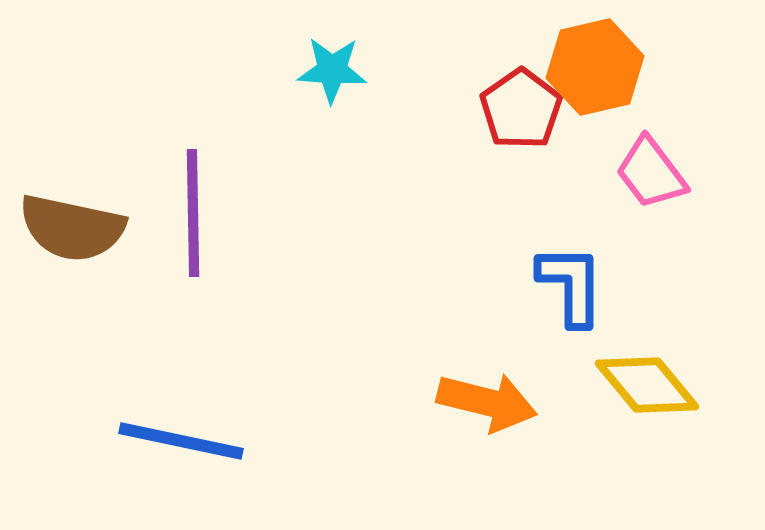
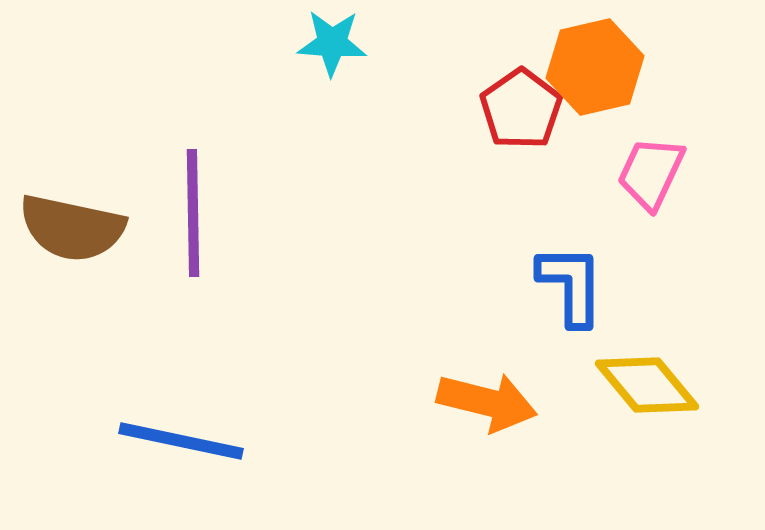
cyan star: moved 27 px up
pink trapezoid: rotated 62 degrees clockwise
